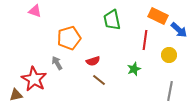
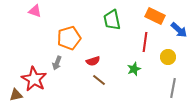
orange rectangle: moved 3 px left
red line: moved 2 px down
yellow circle: moved 1 px left, 2 px down
gray arrow: rotated 128 degrees counterclockwise
gray line: moved 3 px right, 3 px up
